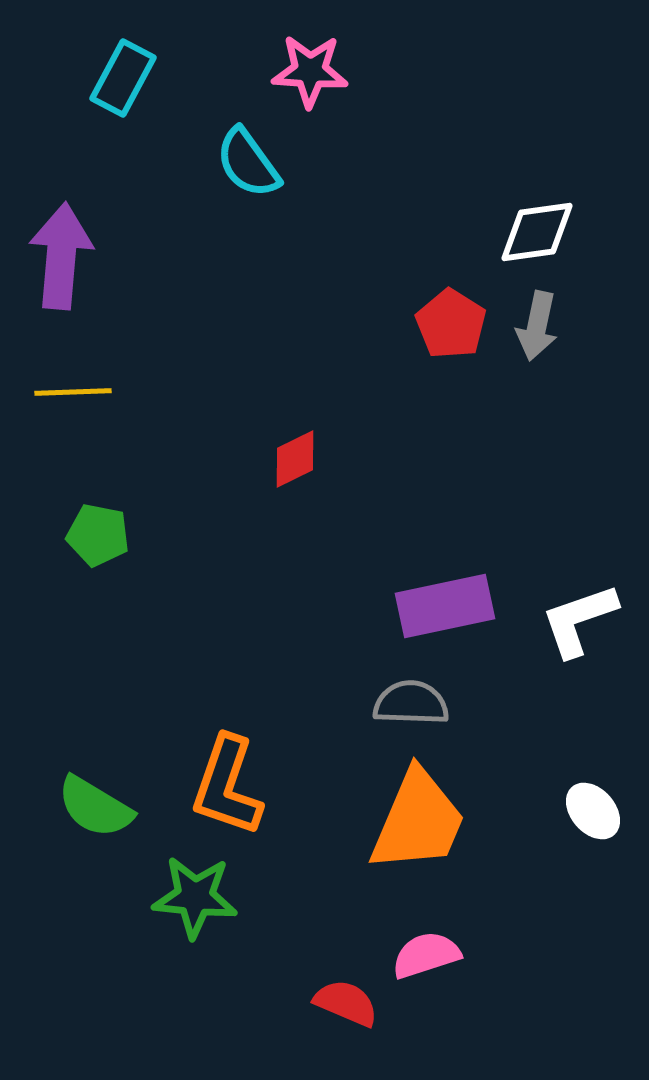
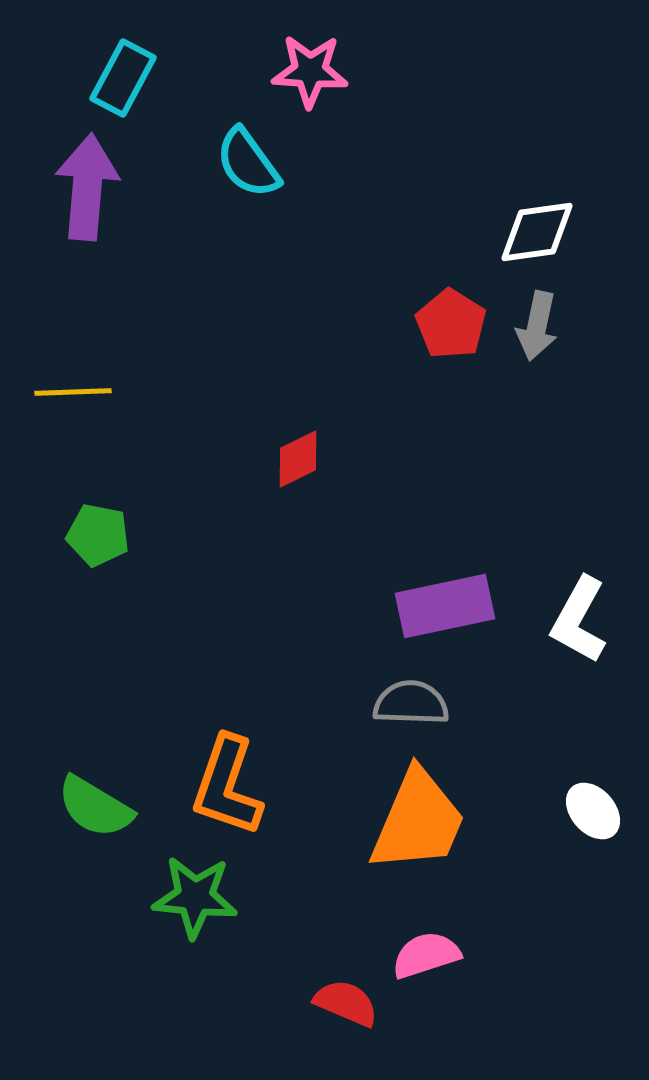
purple arrow: moved 26 px right, 69 px up
red diamond: moved 3 px right
white L-shape: rotated 42 degrees counterclockwise
